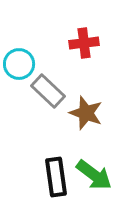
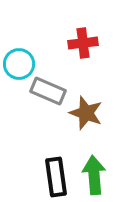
red cross: moved 1 px left
gray rectangle: rotated 20 degrees counterclockwise
green arrow: rotated 132 degrees counterclockwise
